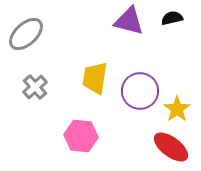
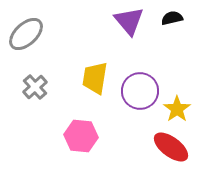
purple triangle: rotated 36 degrees clockwise
